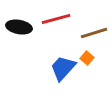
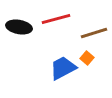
blue trapezoid: rotated 20 degrees clockwise
